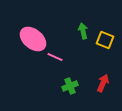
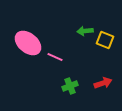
green arrow: moved 2 px right; rotated 84 degrees counterclockwise
pink ellipse: moved 5 px left, 4 px down
red arrow: rotated 48 degrees clockwise
